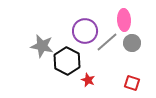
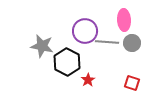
gray line: rotated 45 degrees clockwise
black hexagon: moved 1 px down
red star: rotated 16 degrees clockwise
